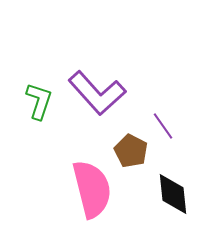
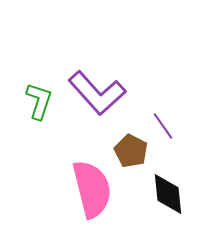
black diamond: moved 5 px left
